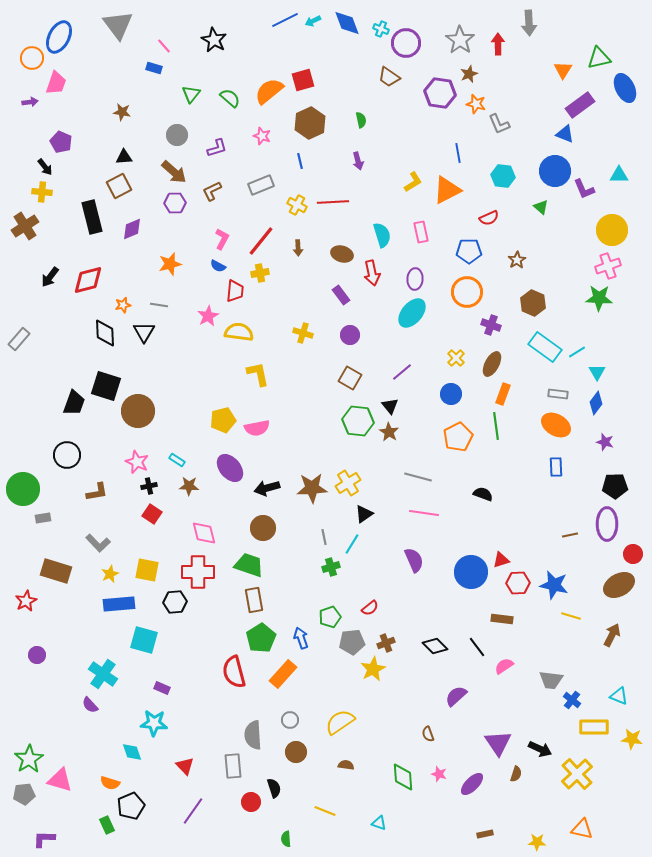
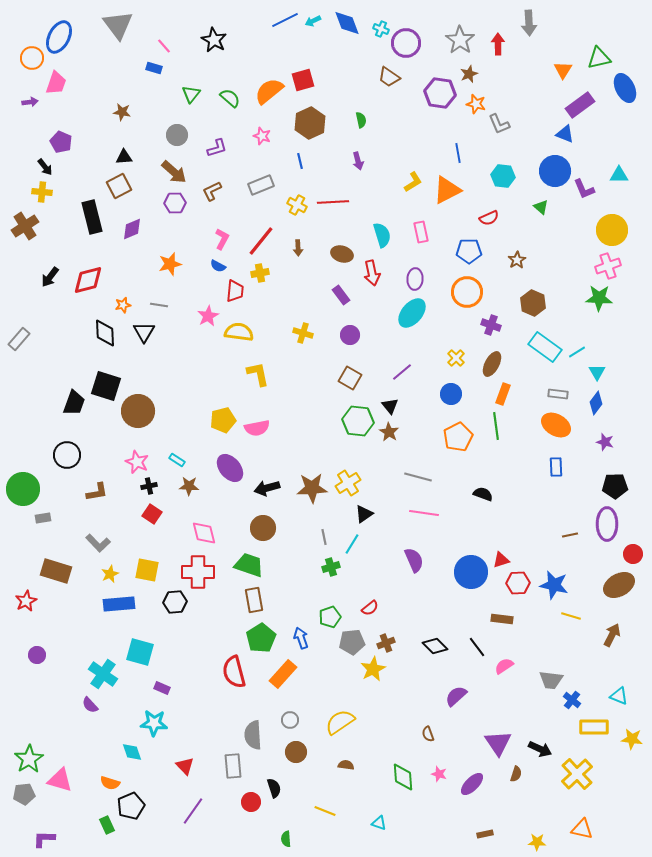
cyan square at (144, 640): moved 4 px left, 12 px down
